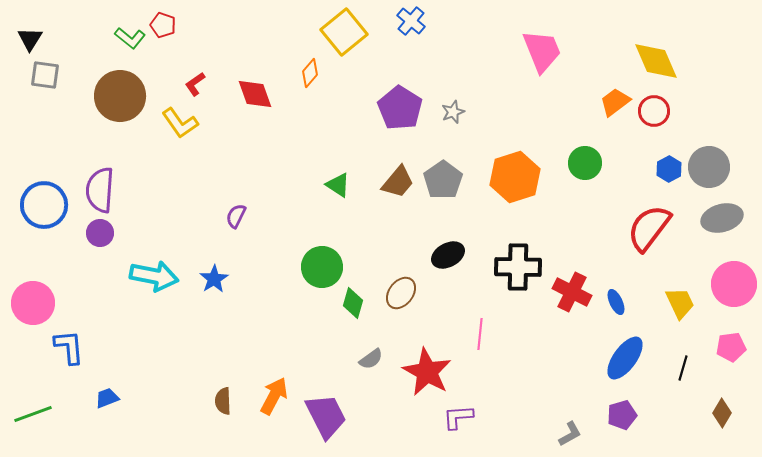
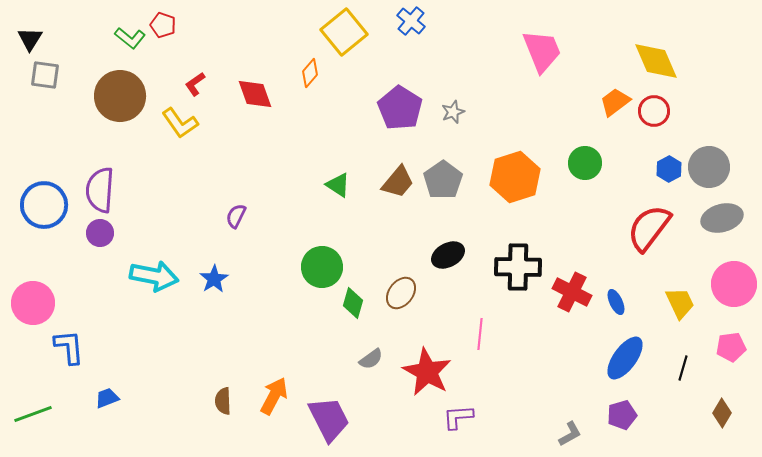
purple trapezoid at (326, 416): moved 3 px right, 3 px down
